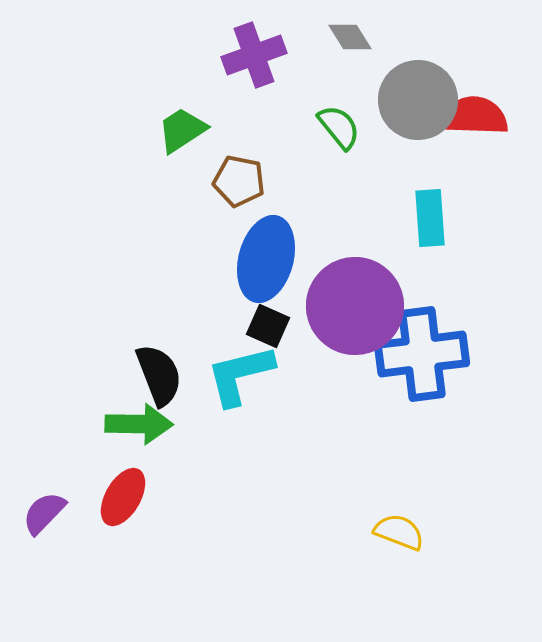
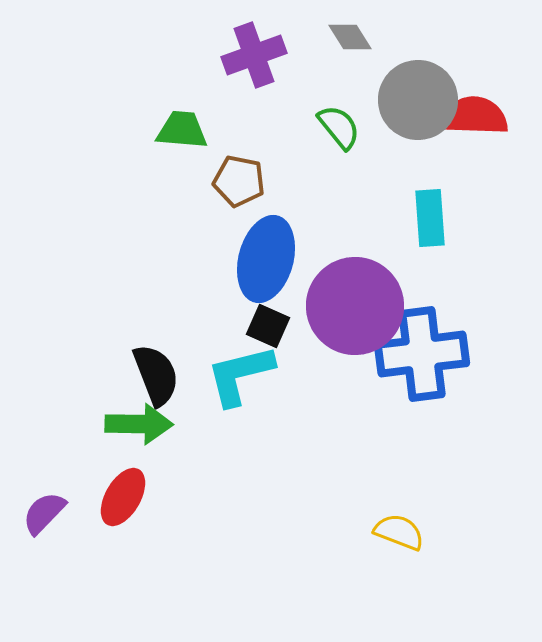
green trapezoid: rotated 38 degrees clockwise
black semicircle: moved 3 px left
